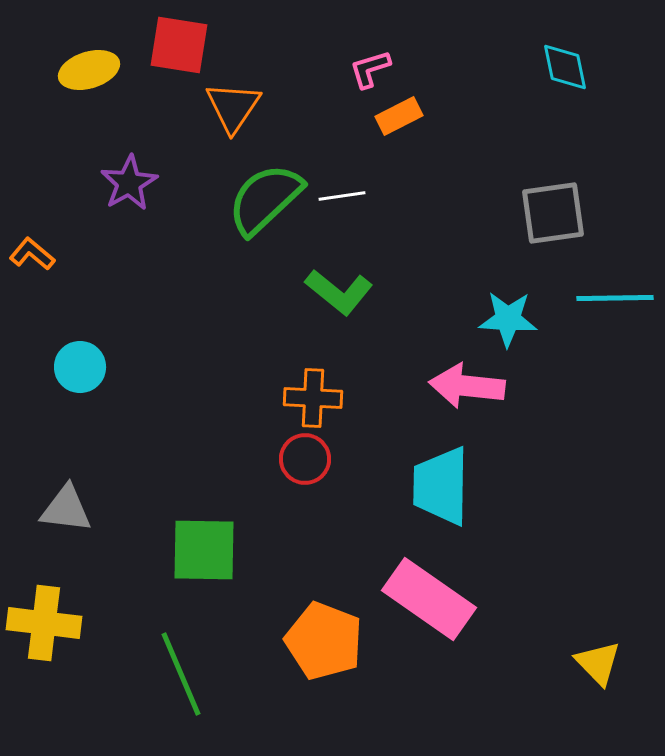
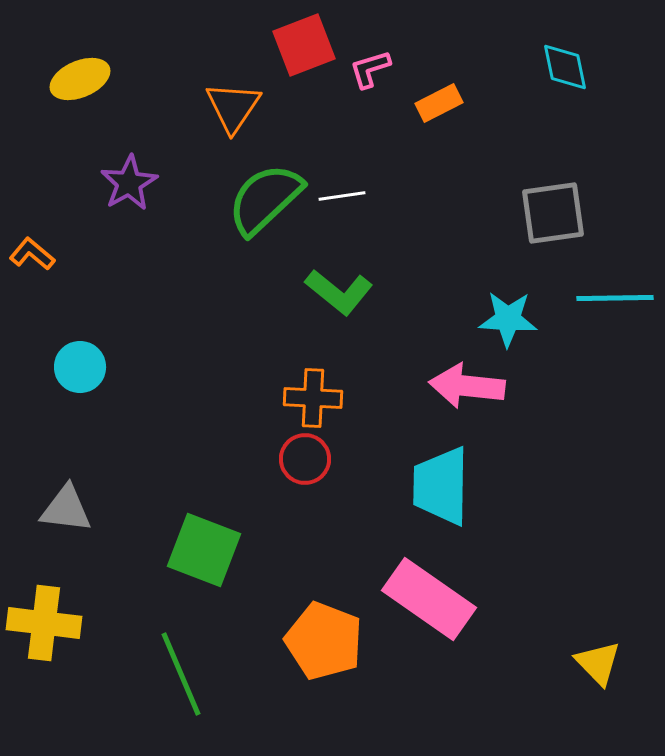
red square: moved 125 px right; rotated 30 degrees counterclockwise
yellow ellipse: moved 9 px left, 9 px down; rotated 6 degrees counterclockwise
orange rectangle: moved 40 px right, 13 px up
green square: rotated 20 degrees clockwise
